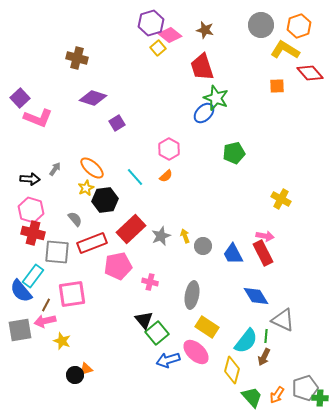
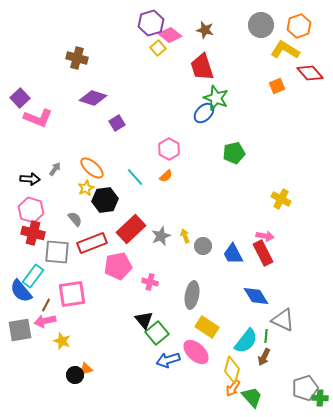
orange square at (277, 86): rotated 21 degrees counterclockwise
orange arrow at (277, 395): moved 44 px left, 7 px up
